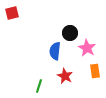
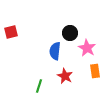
red square: moved 1 px left, 19 px down
